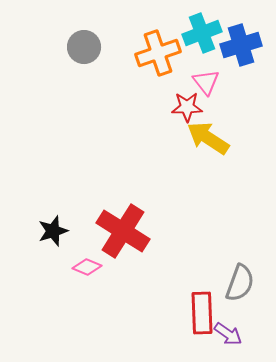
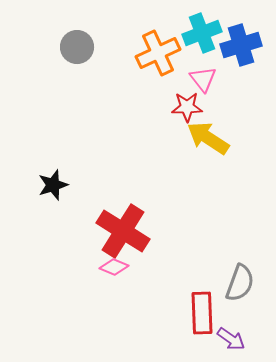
gray circle: moved 7 px left
orange cross: rotated 6 degrees counterclockwise
pink triangle: moved 3 px left, 3 px up
black star: moved 46 px up
pink diamond: moved 27 px right
purple arrow: moved 3 px right, 5 px down
